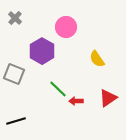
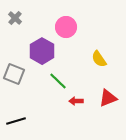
yellow semicircle: moved 2 px right
green line: moved 8 px up
red triangle: rotated 12 degrees clockwise
